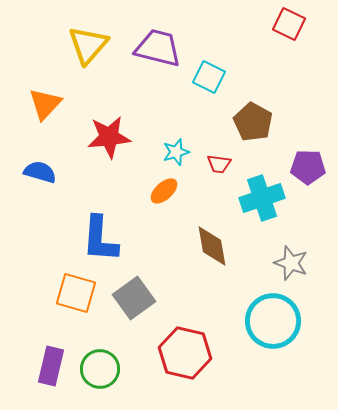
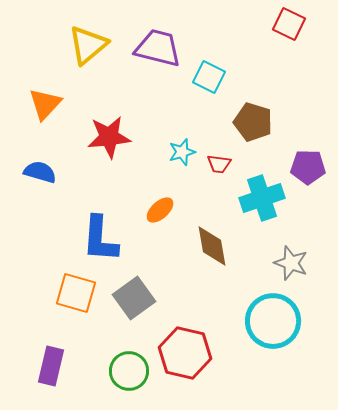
yellow triangle: rotated 9 degrees clockwise
brown pentagon: rotated 12 degrees counterclockwise
cyan star: moved 6 px right
orange ellipse: moved 4 px left, 19 px down
green circle: moved 29 px right, 2 px down
